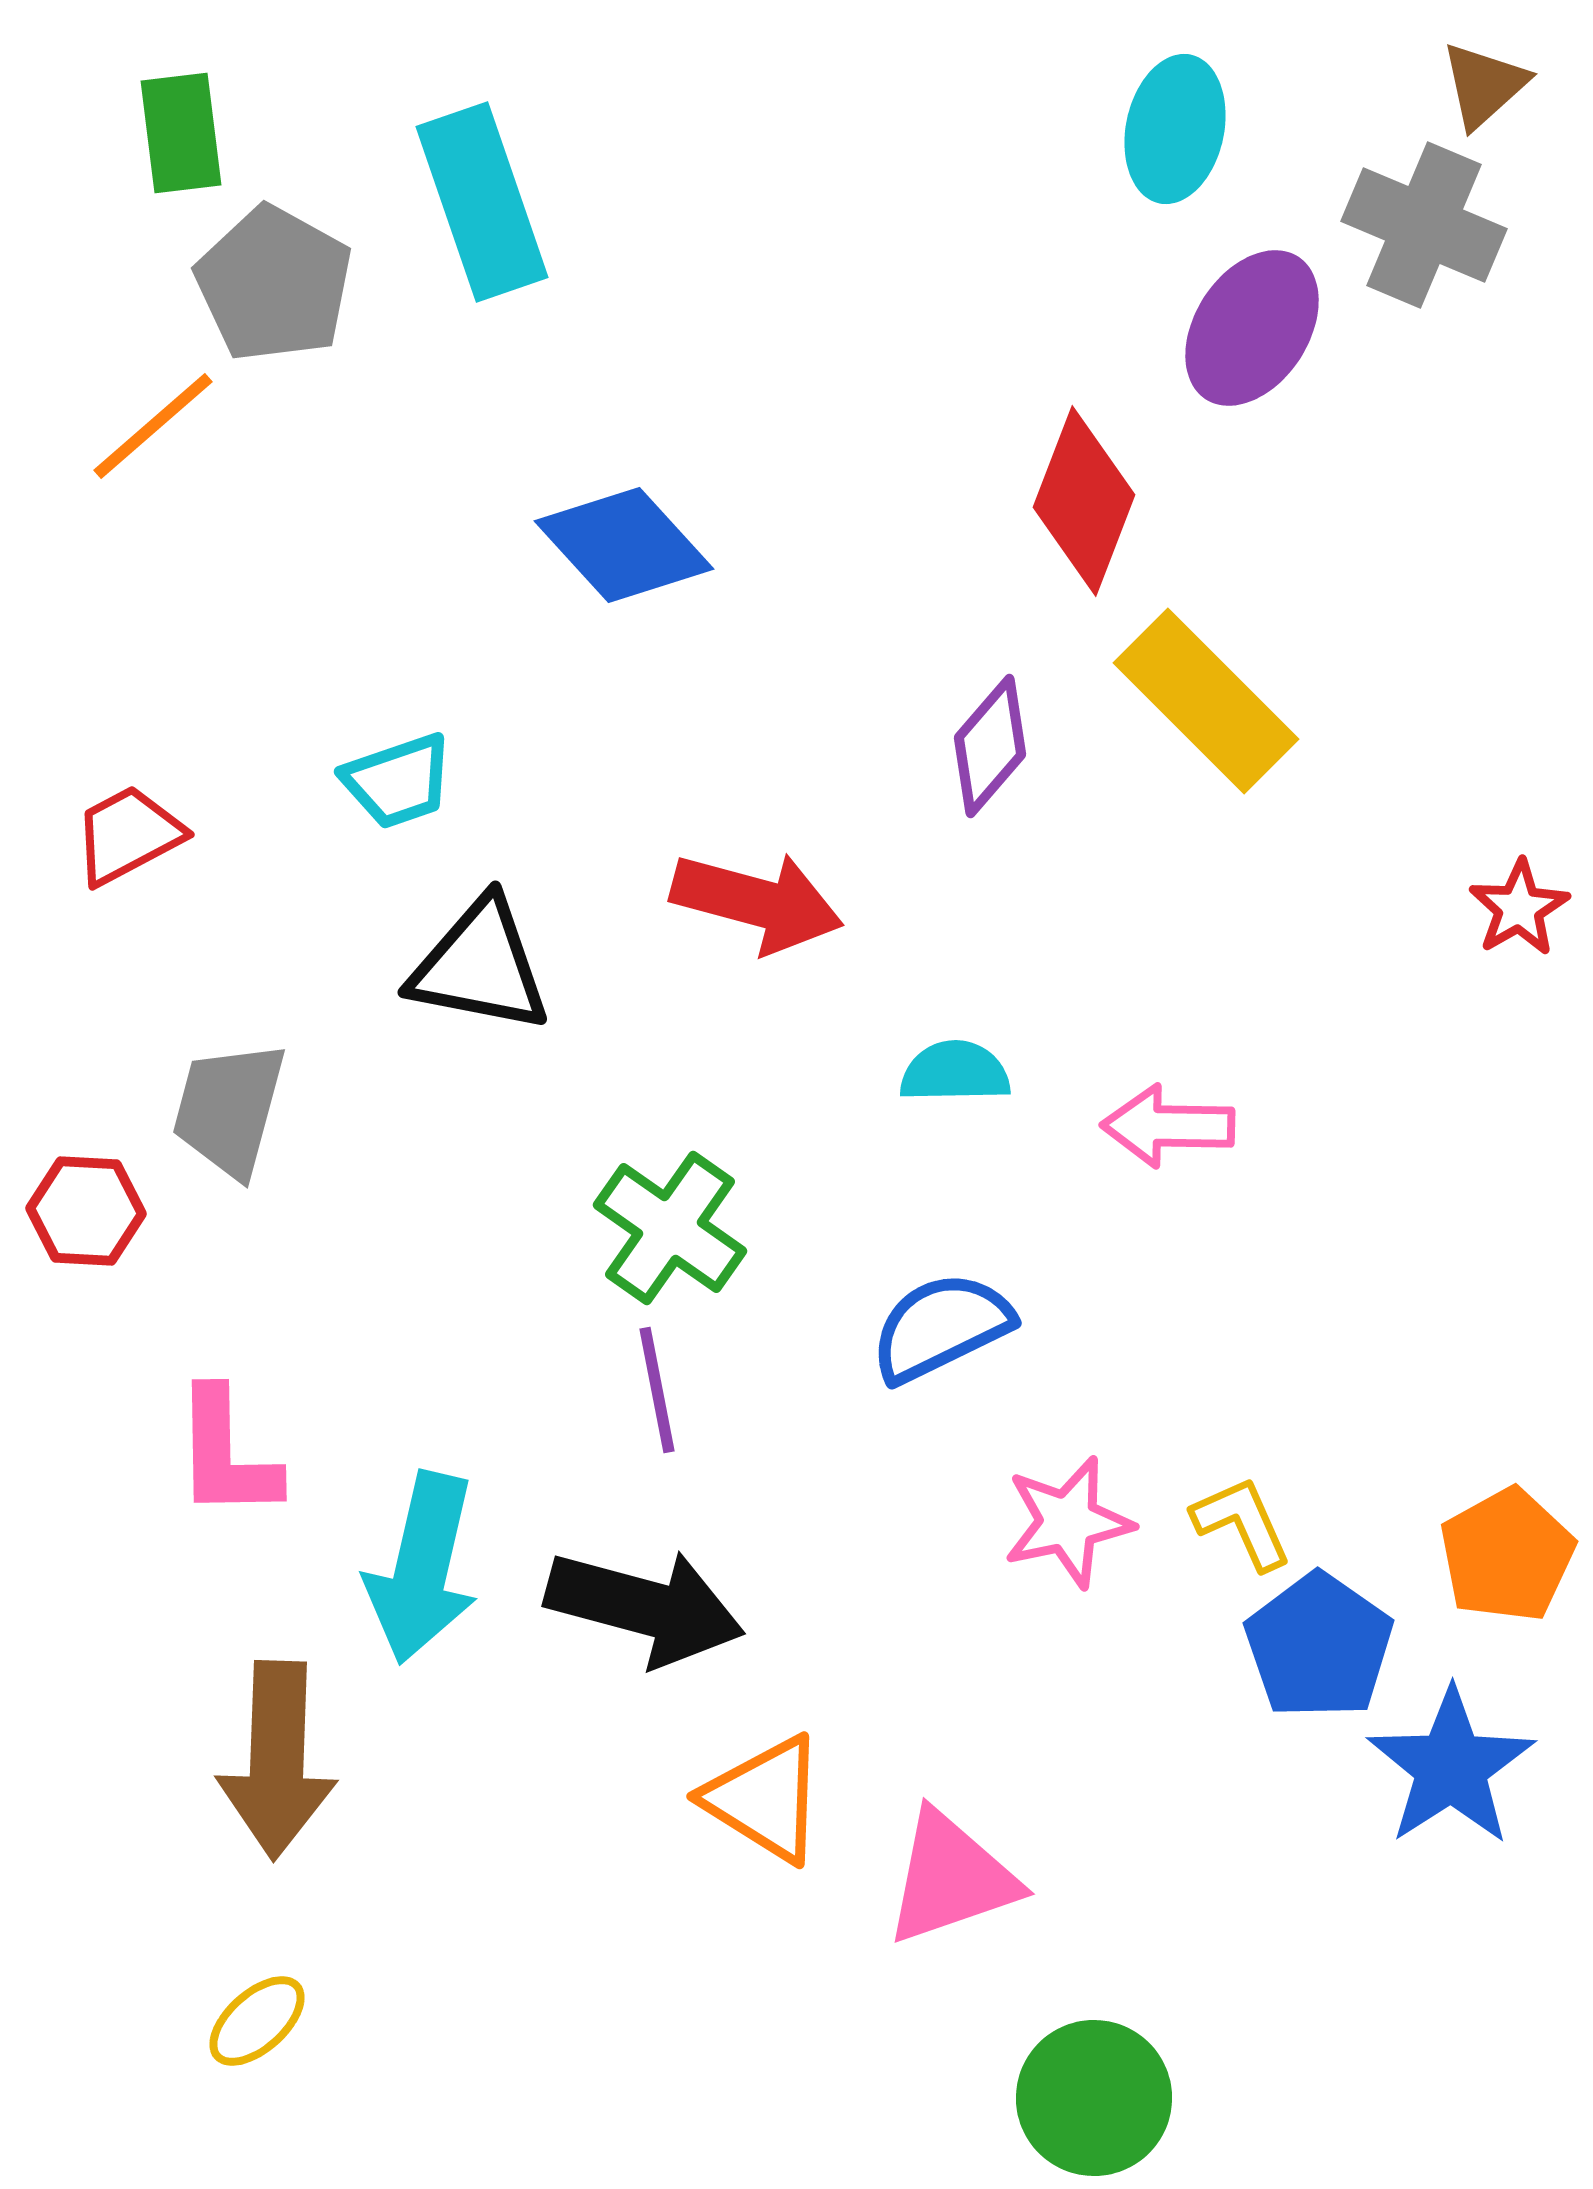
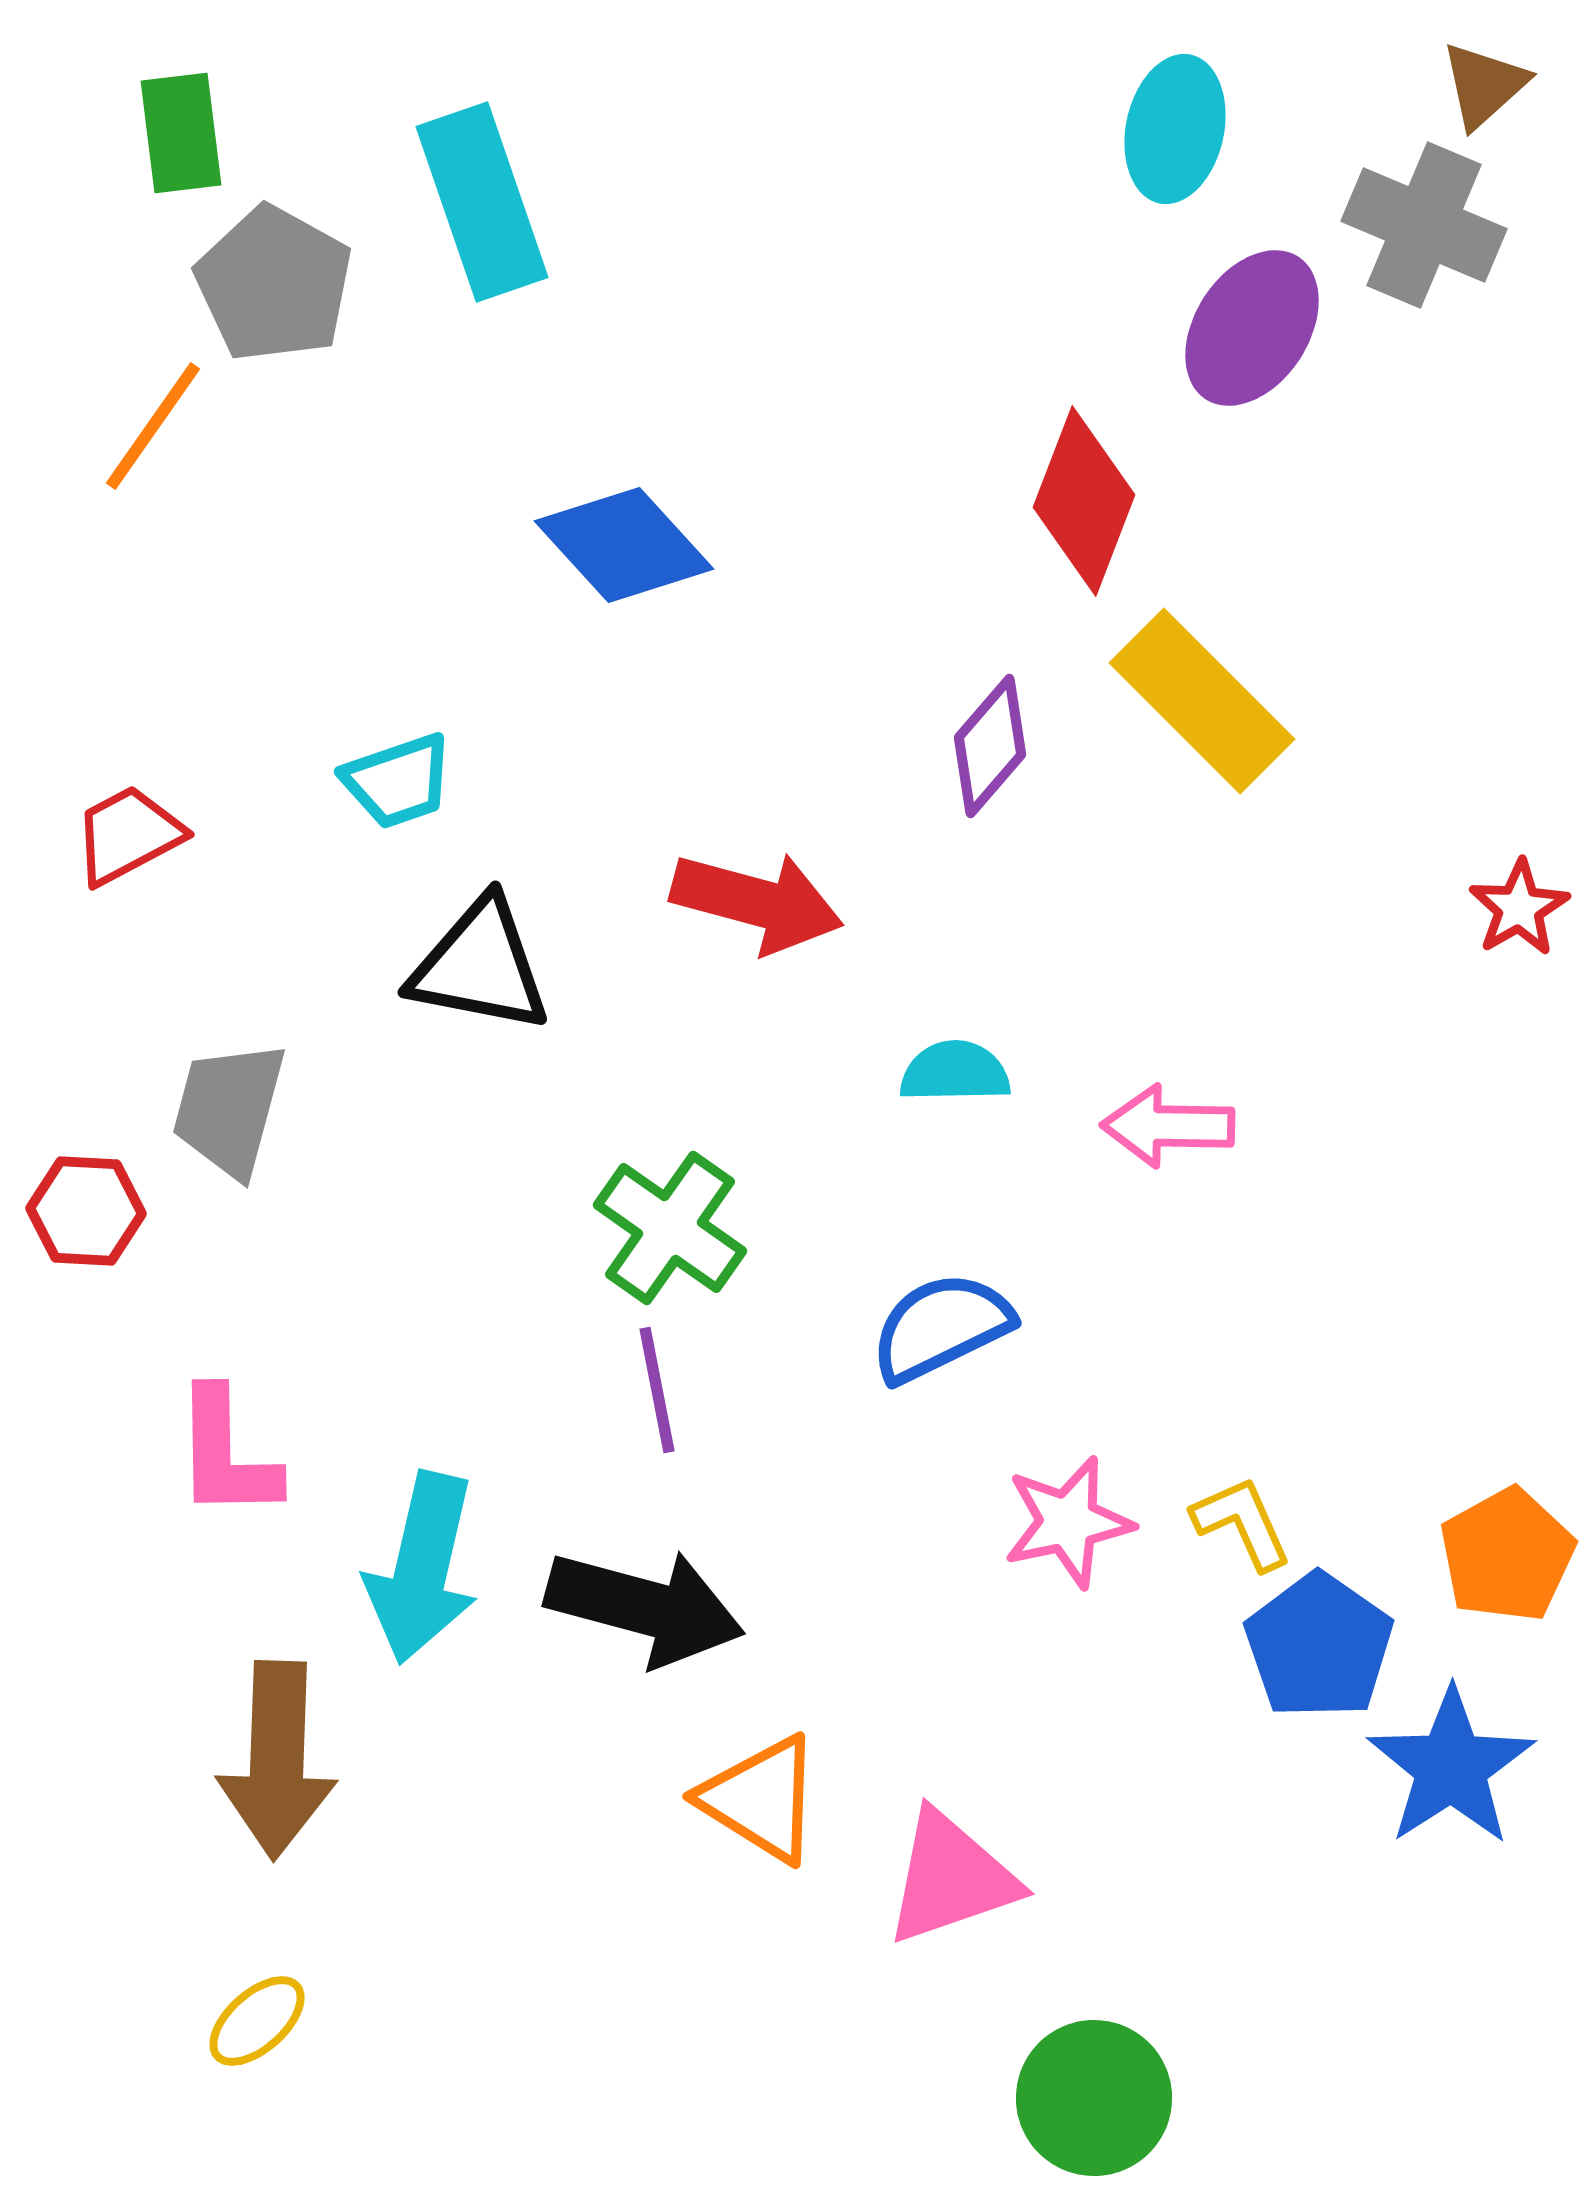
orange line: rotated 14 degrees counterclockwise
yellow rectangle: moved 4 px left
orange triangle: moved 4 px left
